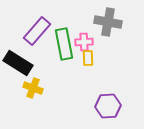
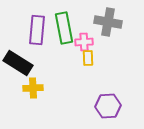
purple rectangle: moved 1 px up; rotated 36 degrees counterclockwise
green rectangle: moved 16 px up
yellow cross: rotated 24 degrees counterclockwise
